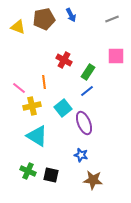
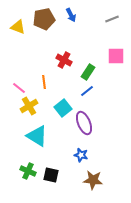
yellow cross: moved 3 px left; rotated 18 degrees counterclockwise
